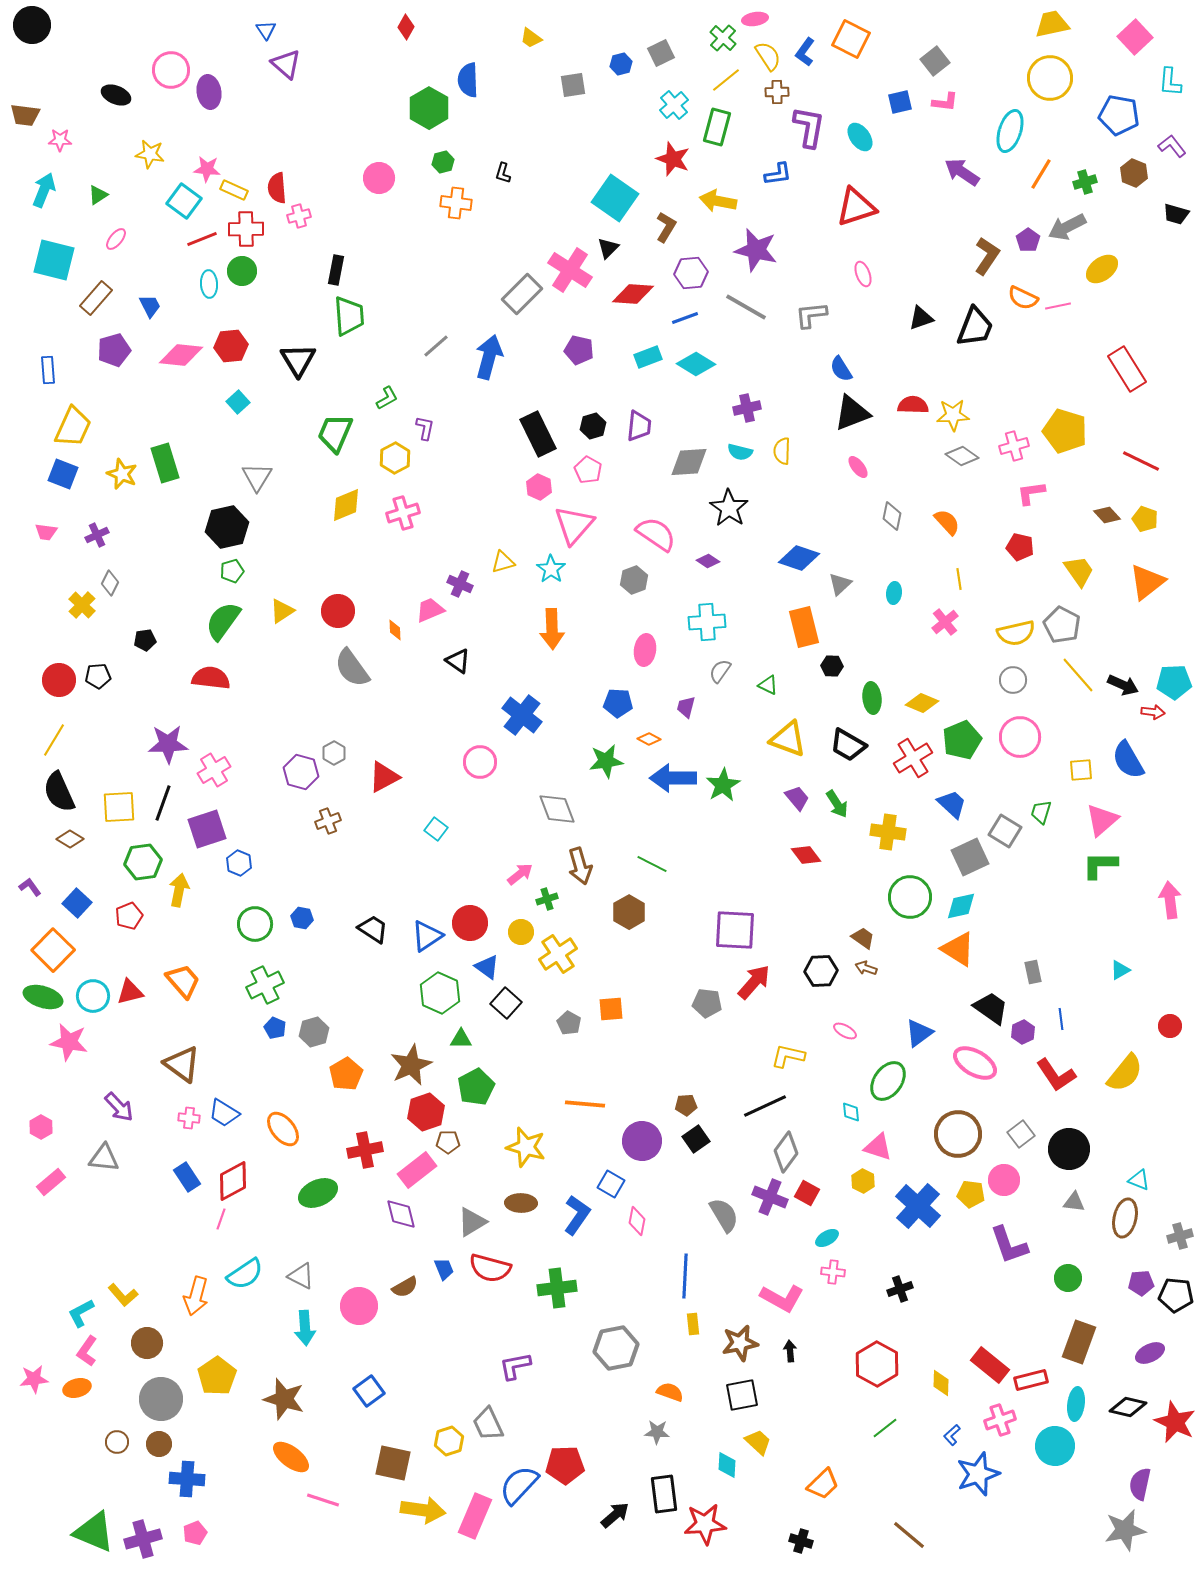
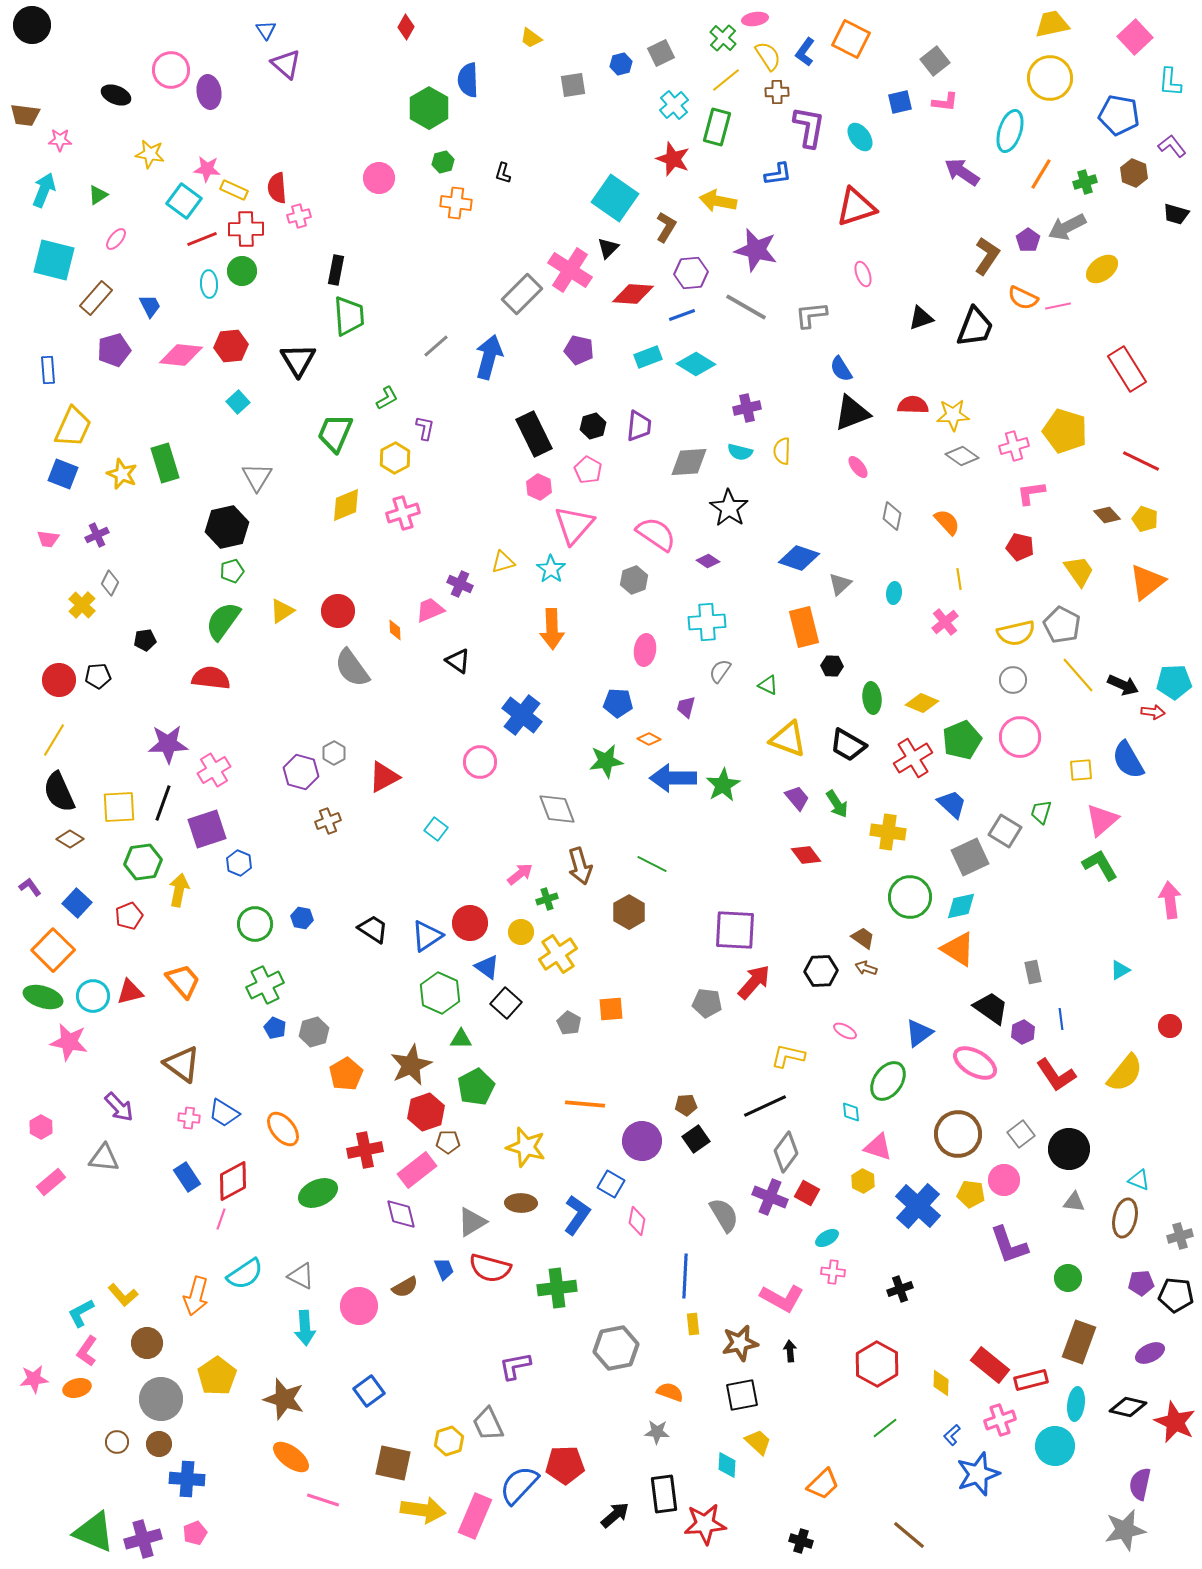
blue line at (685, 318): moved 3 px left, 3 px up
black rectangle at (538, 434): moved 4 px left
pink trapezoid at (46, 532): moved 2 px right, 7 px down
green L-shape at (1100, 865): rotated 60 degrees clockwise
